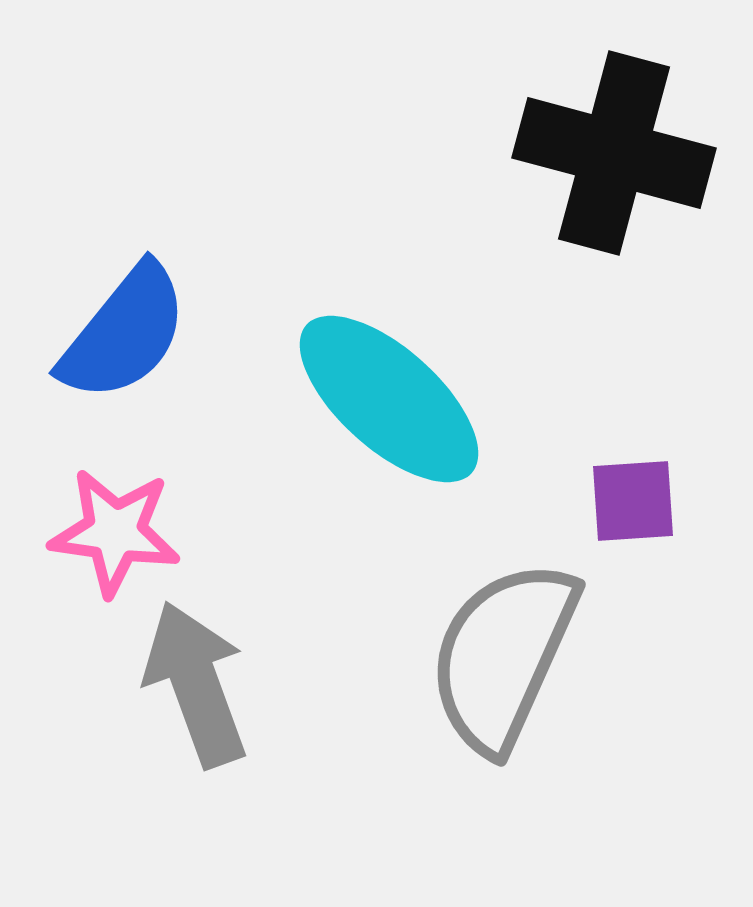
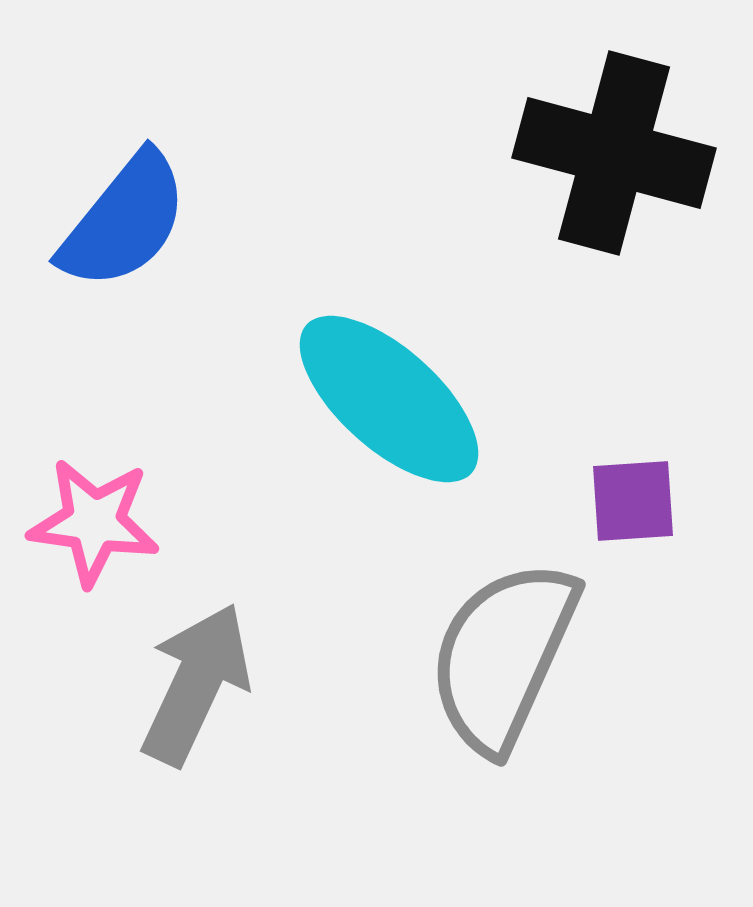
blue semicircle: moved 112 px up
pink star: moved 21 px left, 10 px up
gray arrow: rotated 45 degrees clockwise
